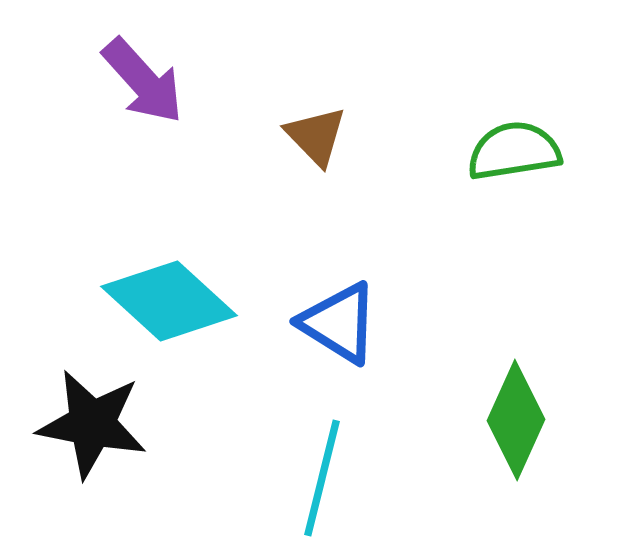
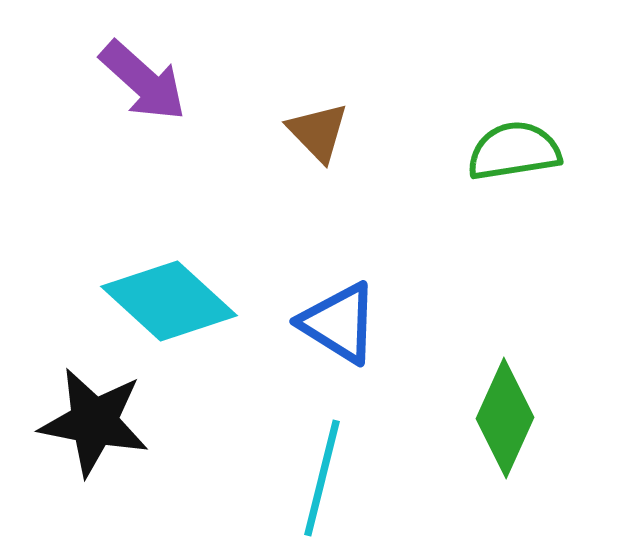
purple arrow: rotated 6 degrees counterclockwise
brown triangle: moved 2 px right, 4 px up
green diamond: moved 11 px left, 2 px up
black star: moved 2 px right, 2 px up
